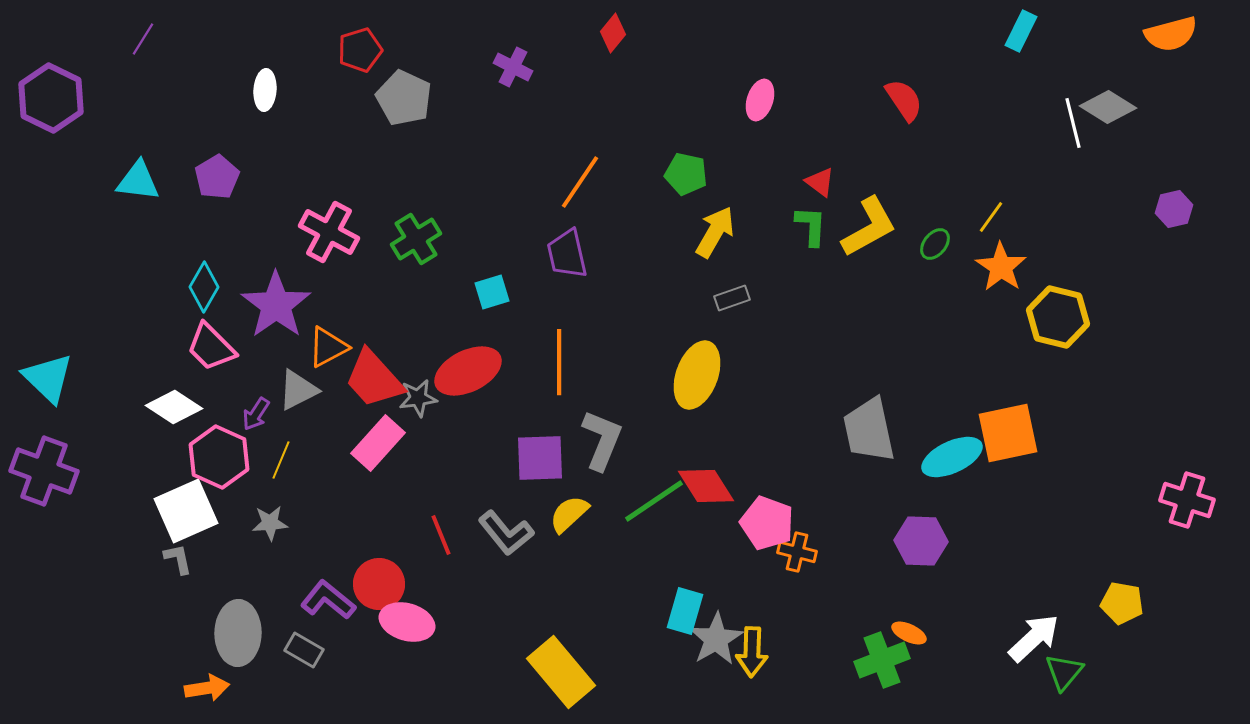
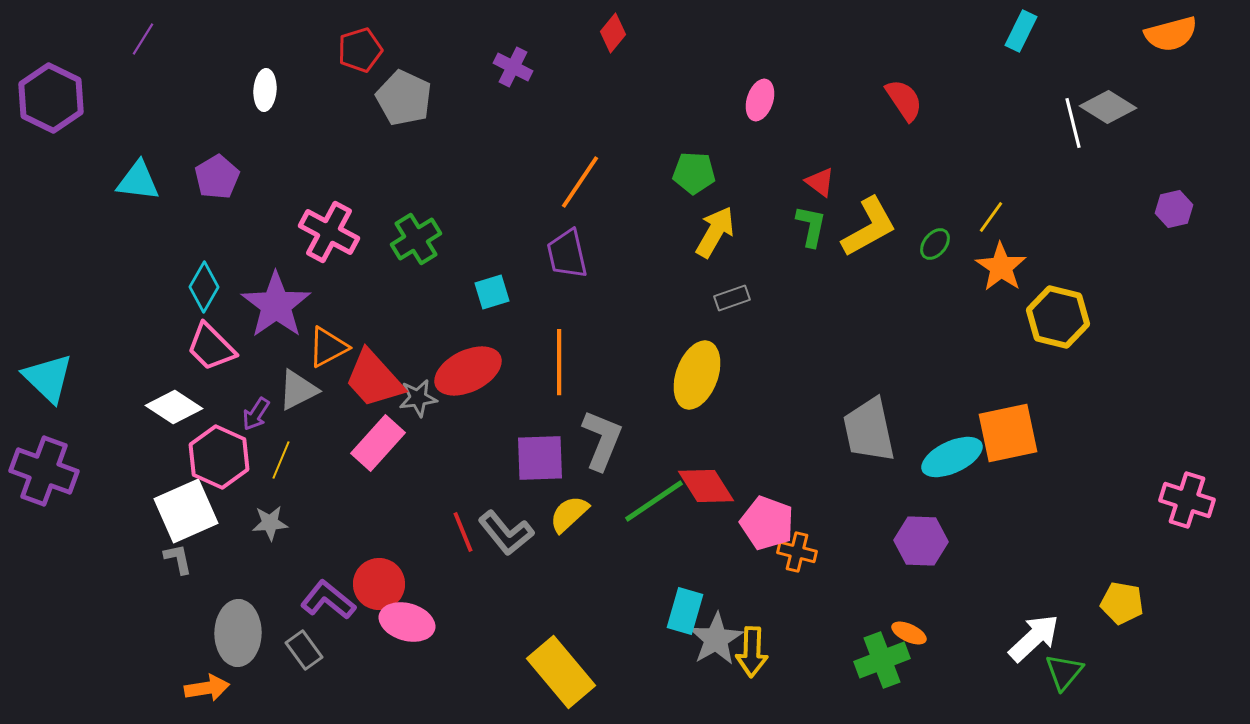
green pentagon at (686, 174): moved 8 px right, 1 px up; rotated 9 degrees counterclockwise
green L-shape at (811, 226): rotated 9 degrees clockwise
red line at (441, 535): moved 22 px right, 3 px up
gray rectangle at (304, 650): rotated 24 degrees clockwise
